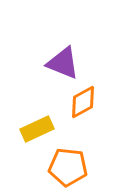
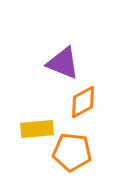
yellow rectangle: rotated 20 degrees clockwise
orange pentagon: moved 4 px right, 15 px up
